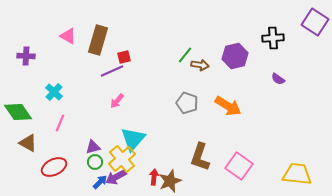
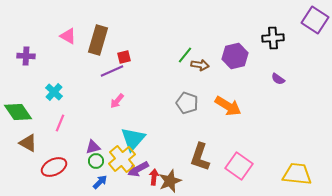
purple square: moved 2 px up
green circle: moved 1 px right, 1 px up
purple arrow: moved 22 px right, 8 px up
